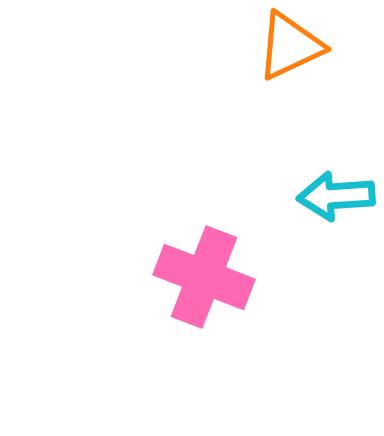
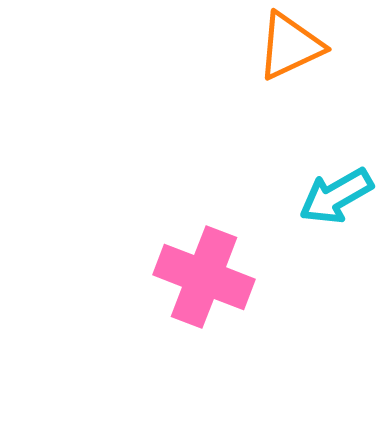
cyan arrow: rotated 26 degrees counterclockwise
